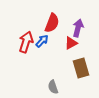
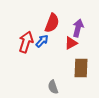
brown rectangle: rotated 18 degrees clockwise
